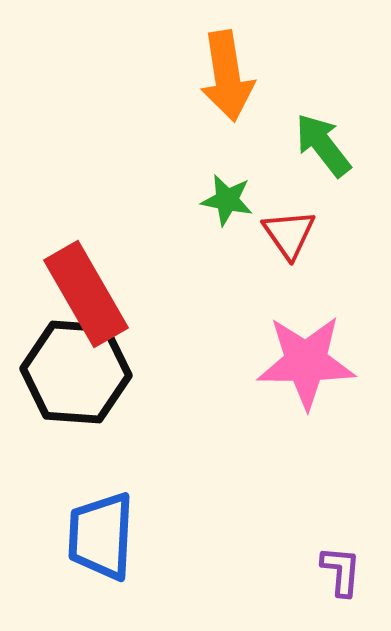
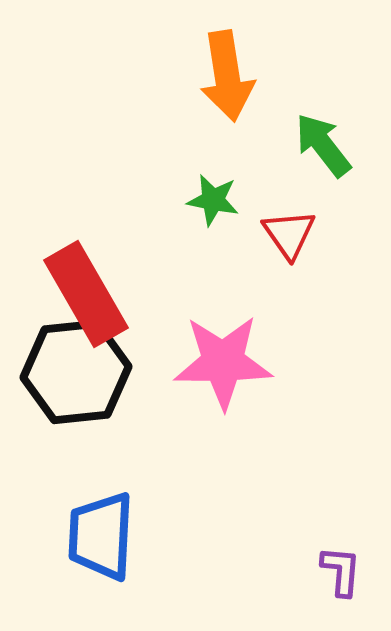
green star: moved 14 px left
pink star: moved 83 px left
black hexagon: rotated 10 degrees counterclockwise
